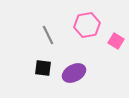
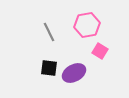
gray line: moved 1 px right, 3 px up
pink square: moved 16 px left, 10 px down
black square: moved 6 px right
